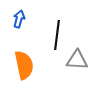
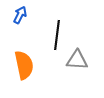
blue arrow: moved 1 px right, 4 px up; rotated 12 degrees clockwise
